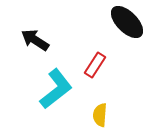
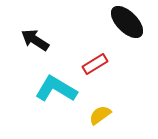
red rectangle: moved 1 px up; rotated 25 degrees clockwise
cyan L-shape: rotated 111 degrees counterclockwise
yellow semicircle: rotated 50 degrees clockwise
